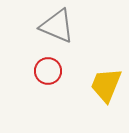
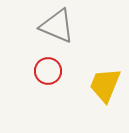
yellow trapezoid: moved 1 px left
